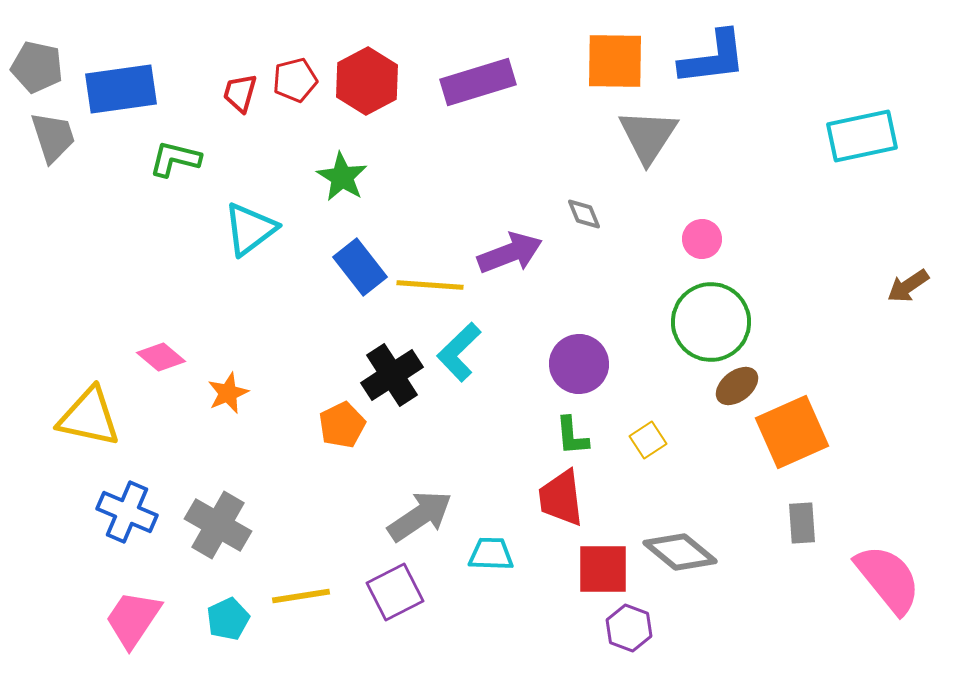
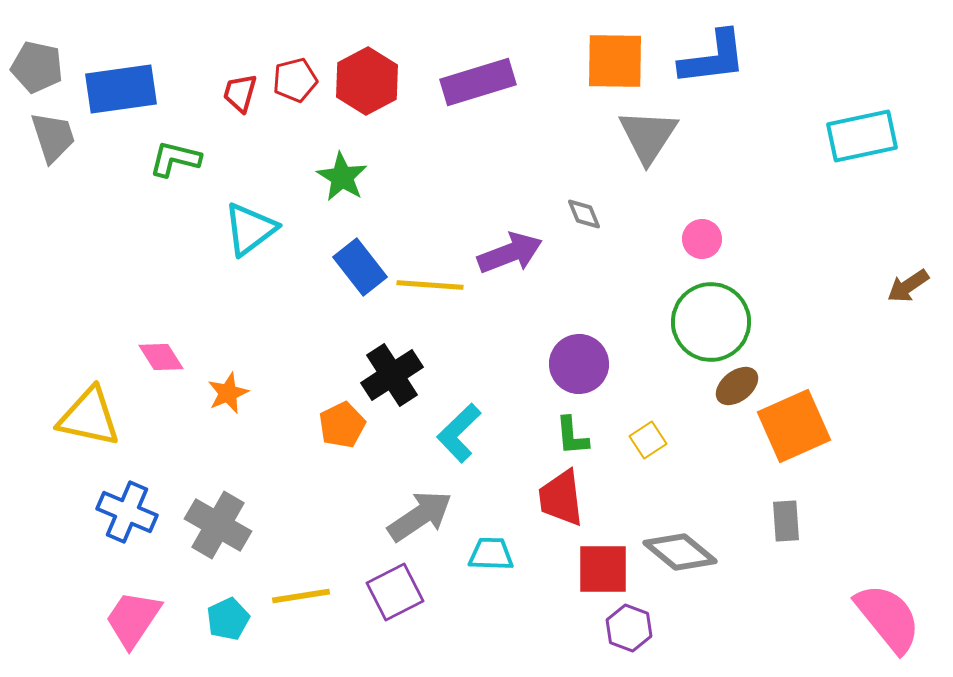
cyan L-shape at (459, 352): moved 81 px down
pink diamond at (161, 357): rotated 18 degrees clockwise
orange square at (792, 432): moved 2 px right, 6 px up
gray rectangle at (802, 523): moved 16 px left, 2 px up
pink semicircle at (888, 579): moved 39 px down
